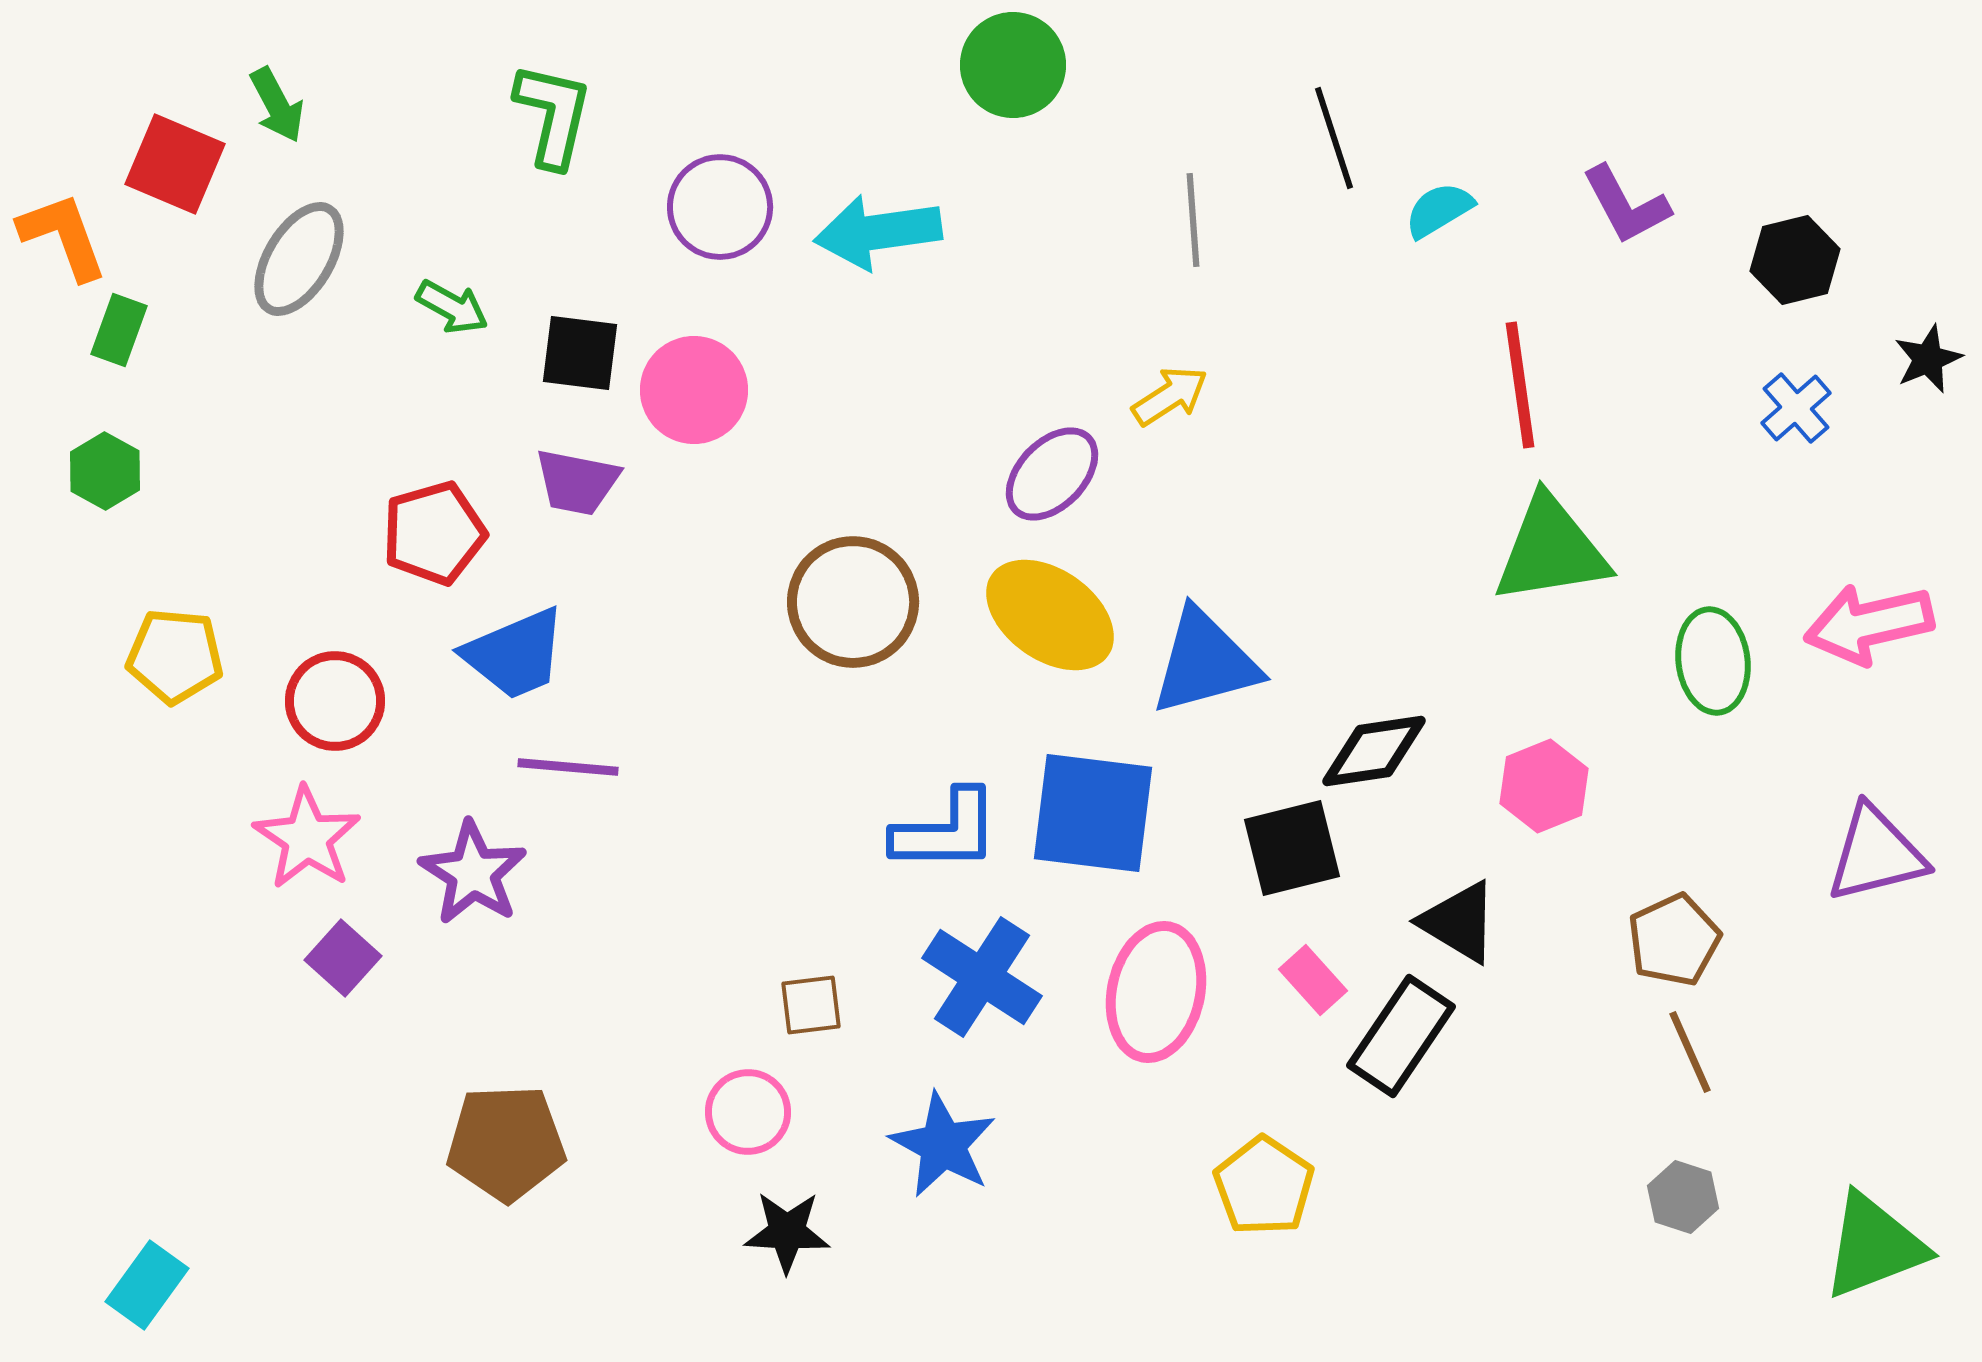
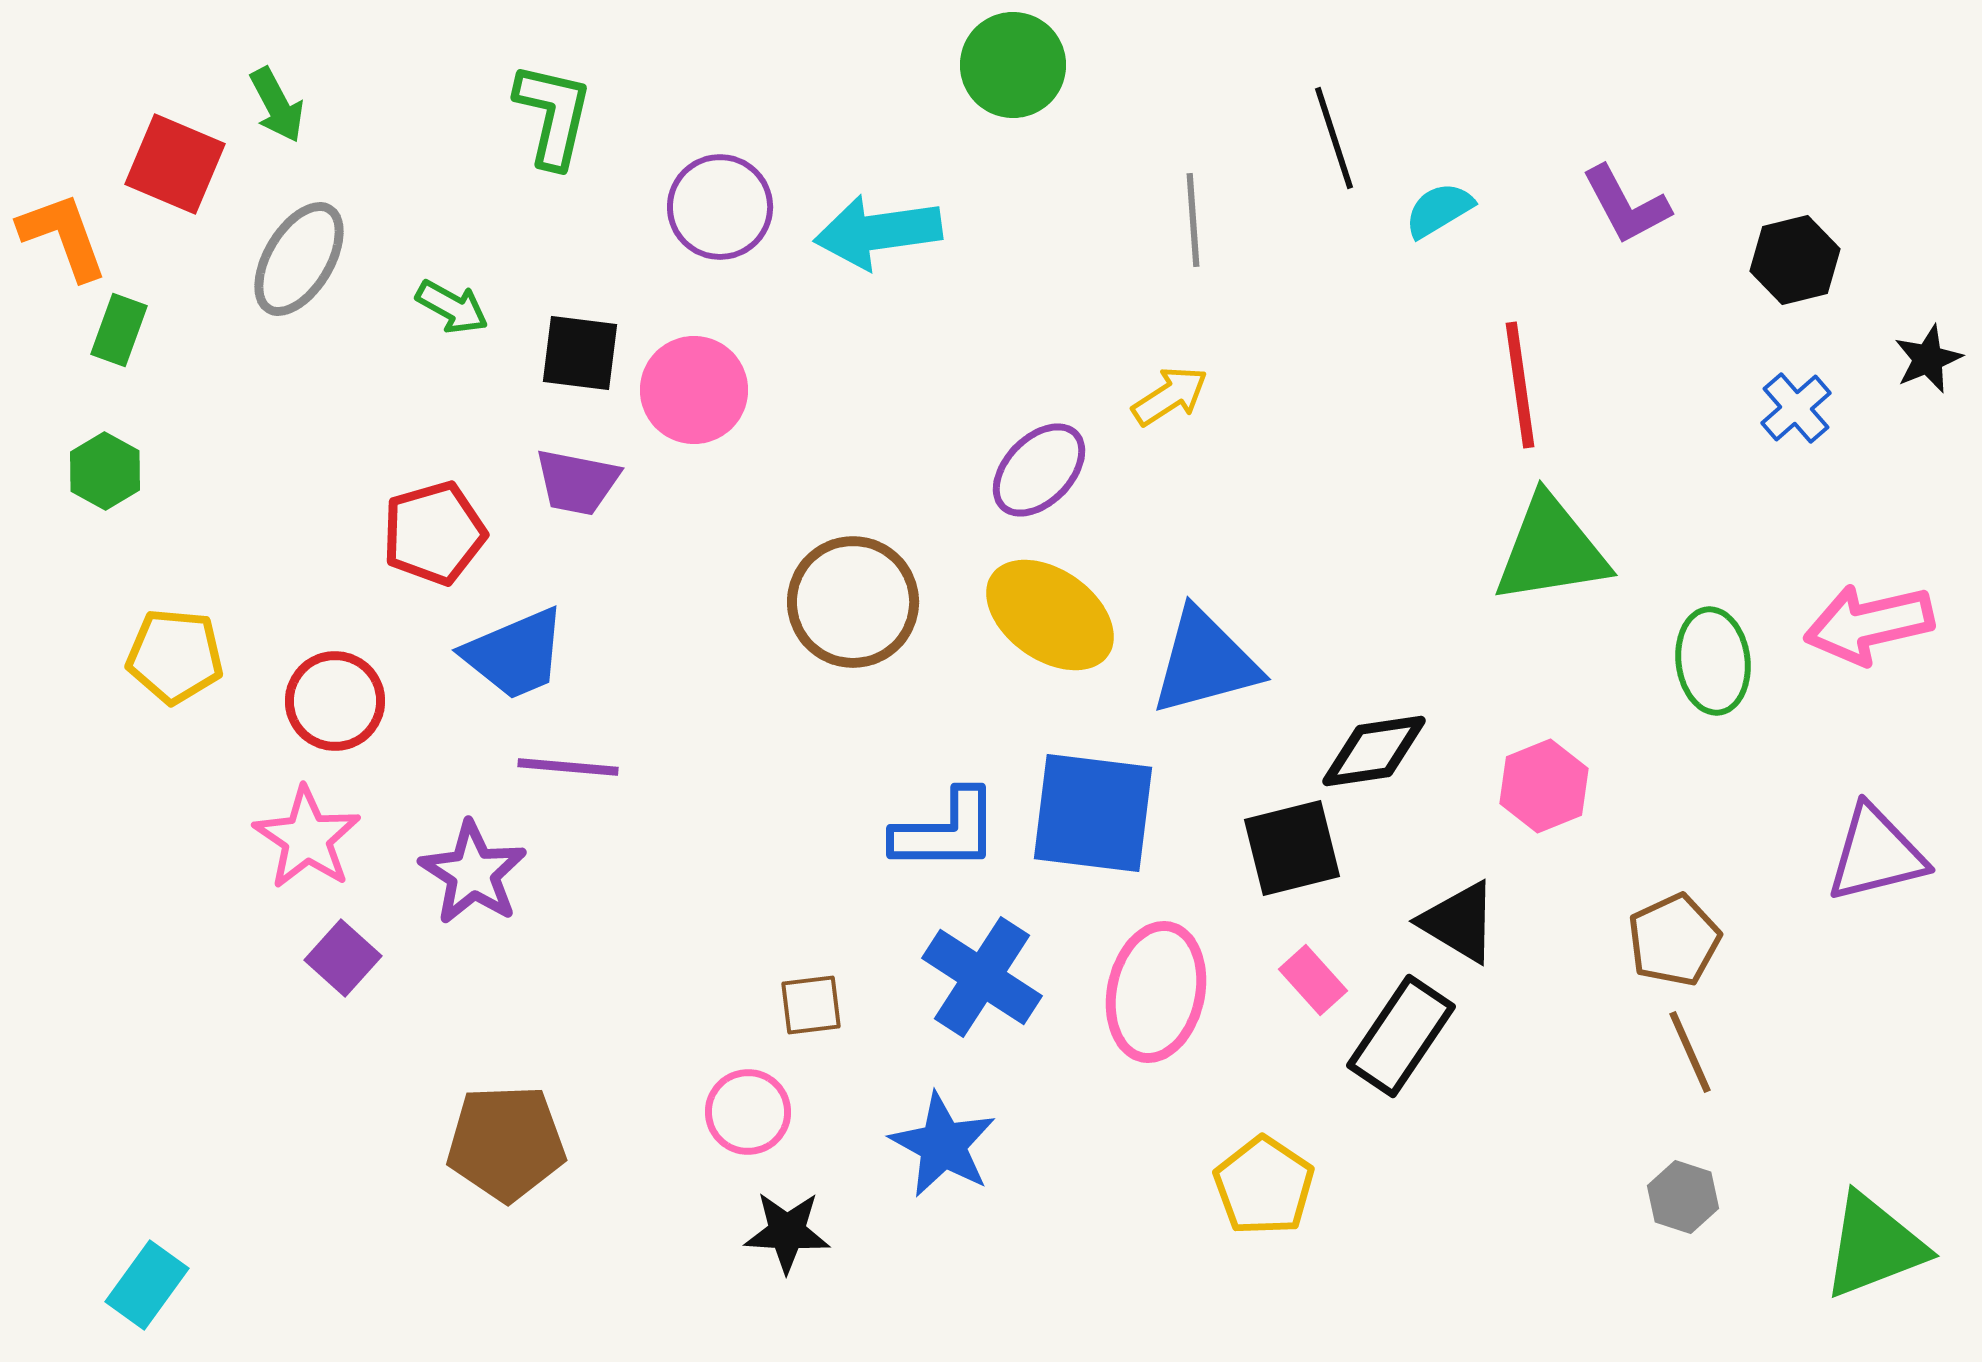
purple ellipse at (1052, 474): moved 13 px left, 4 px up
